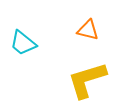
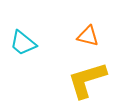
orange triangle: moved 6 px down
